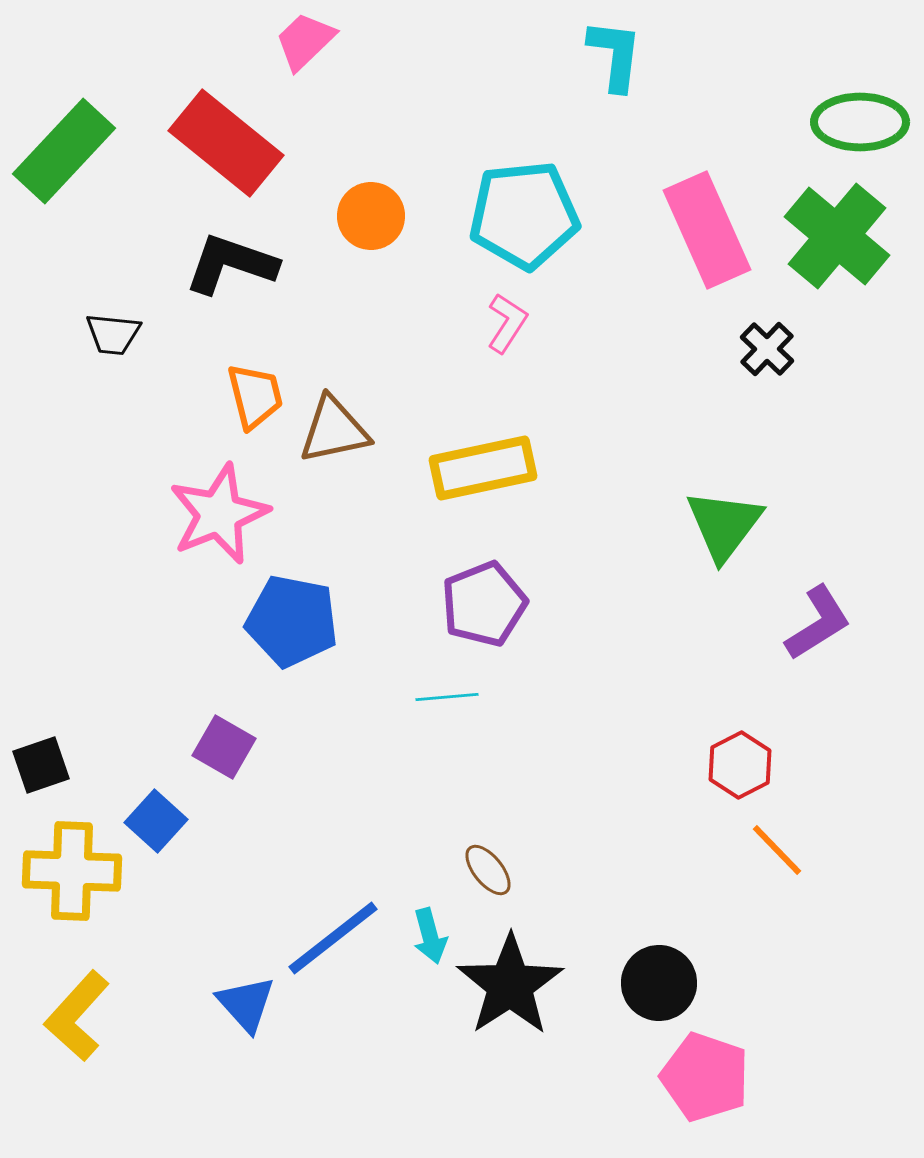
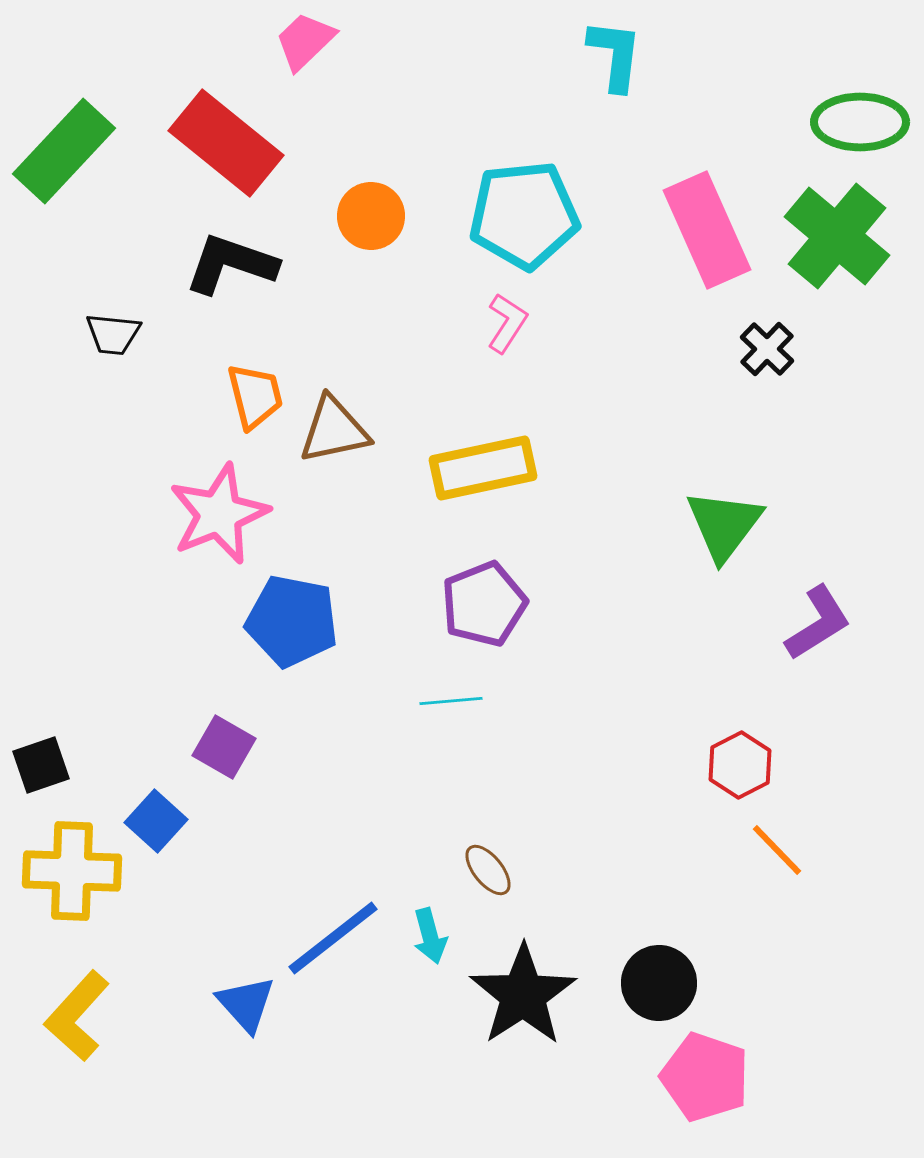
cyan line: moved 4 px right, 4 px down
black star: moved 13 px right, 10 px down
